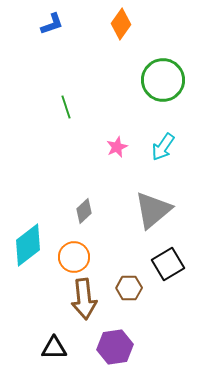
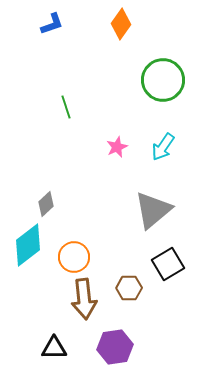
gray diamond: moved 38 px left, 7 px up
